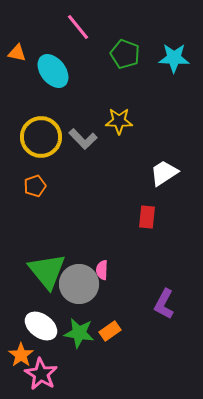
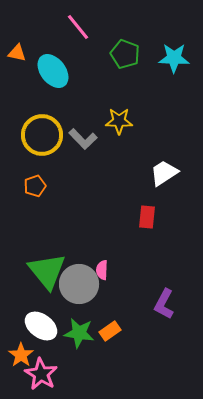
yellow circle: moved 1 px right, 2 px up
